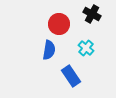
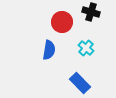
black cross: moved 1 px left, 2 px up; rotated 12 degrees counterclockwise
red circle: moved 3 px right, 2 px up
blue rectangle: moved 9 px right, 7 px down; rotated 10 degrees counterclockwise
